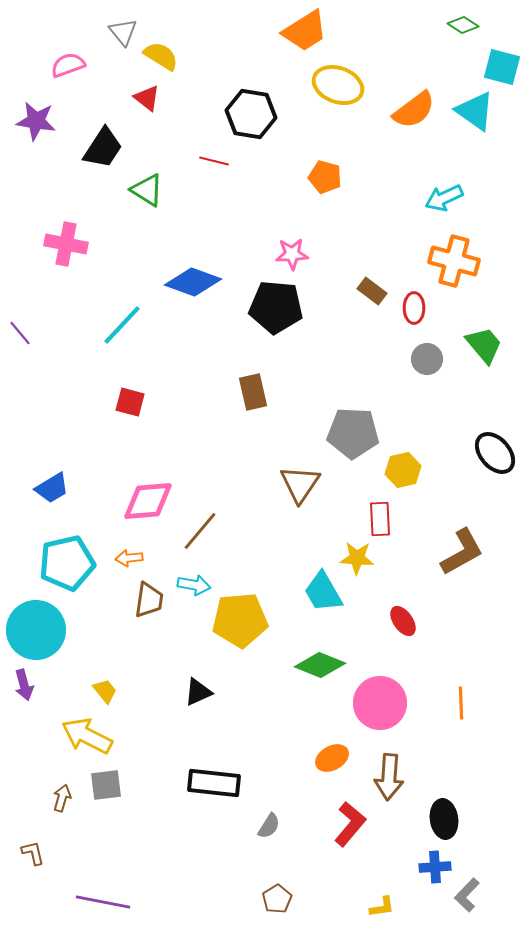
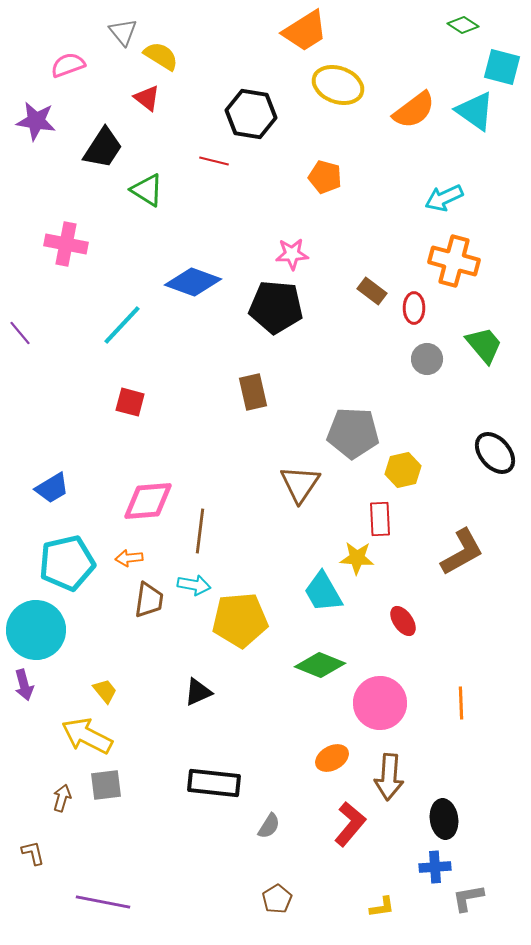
brown line at (200, 531): rotated 33 degrees counterclockwise
gray L-shape at (467, 895): moved 1 px right, 3 px down; rotated 36 degrees clockwise
